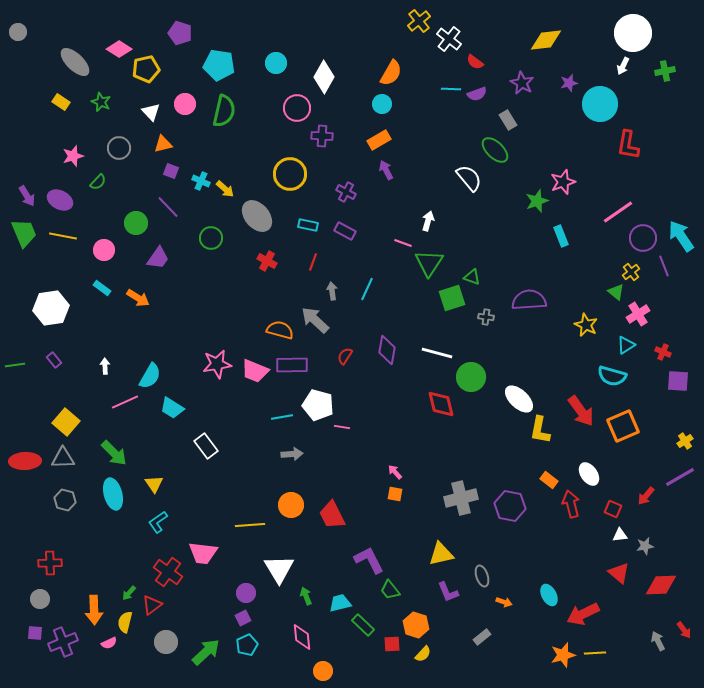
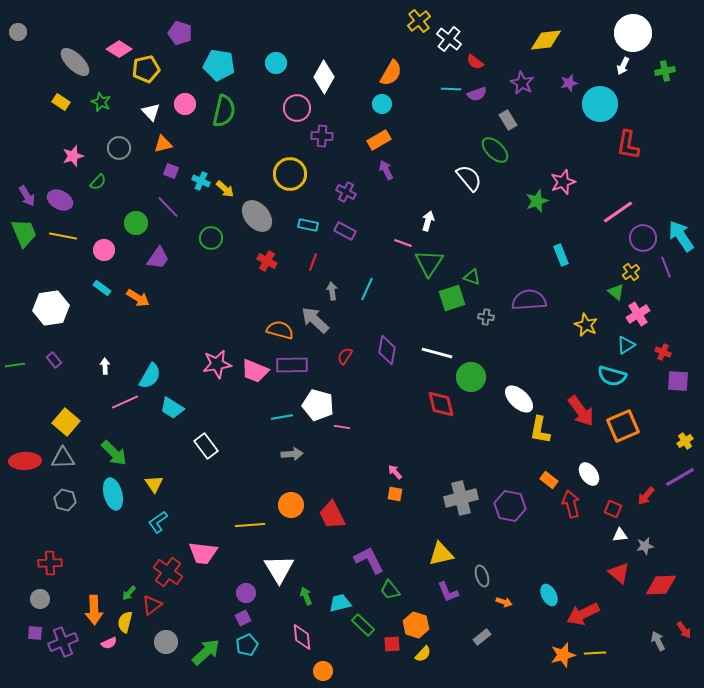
cyan rectangle at (561, 236): moved 19 px down
purple line at (664, 266): moved 2 px right, 1 px down
